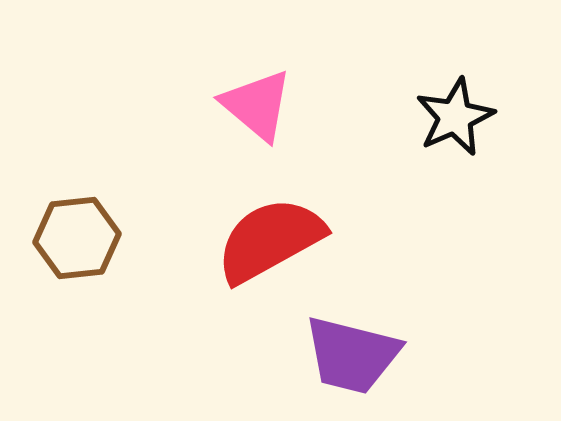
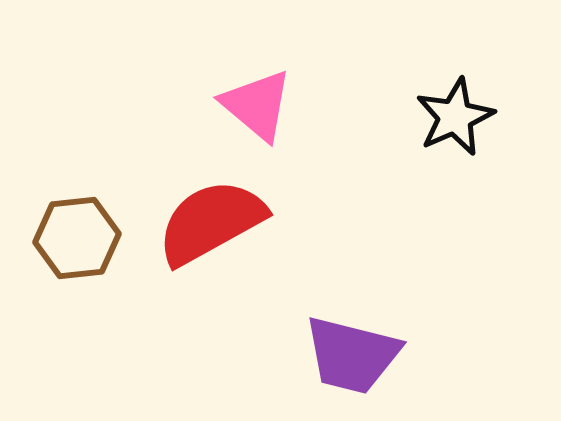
red semicircle: moved 59 px left, 18 px up
